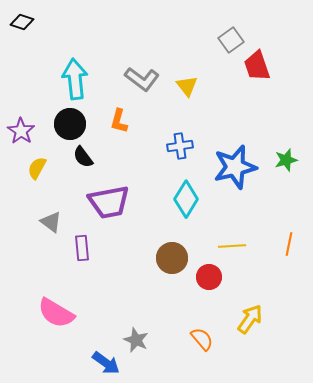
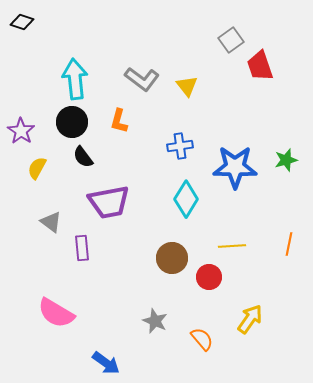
red trapezoid: moved 3 px right
black circle: moved 2 px right, 2 px up
blue star: rotated 15 degrees clockwise
gray star: moved 19 px right, 19 px up
